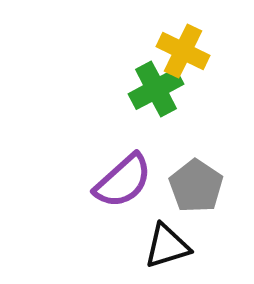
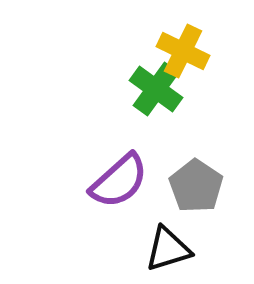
green cross: rotated 26 degrees counterclockwise
purple semicircle: moved 4 px left
black triangle: moved 1 px right, 3 px down
